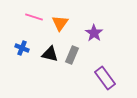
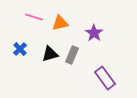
orange triangle: rotated 42 degrees clockwise
blue cross: moved 2 px left, 1 px down; rotated 24 degrees clockwise
black triangle: rotated 30 degrees counterclockwise
